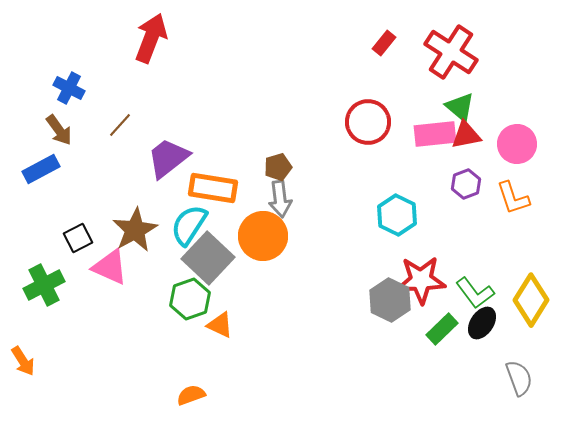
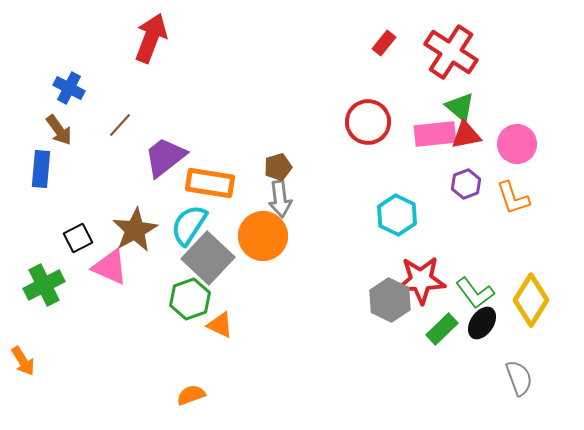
purple trapezoid: moved 3 px left, 1 px up
blue rectangle: rotated 57 degrees counterclockwise
orange rectangle: moved 3 px left, 5 px up
